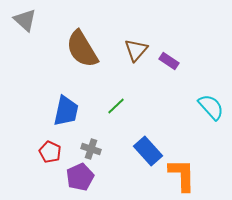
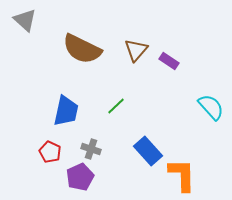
brown semicircle: rotated 33 degrees counterclockwise
